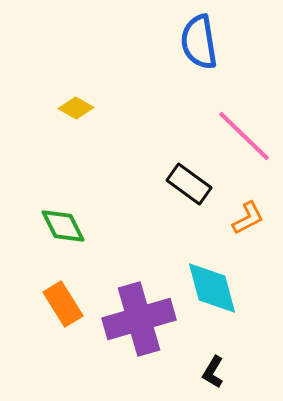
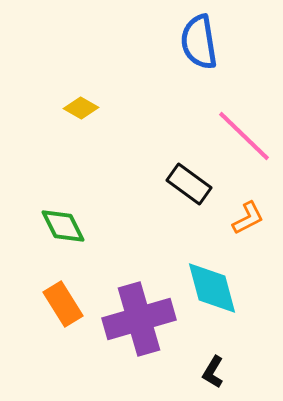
yellow diamond: moved 5 px right
